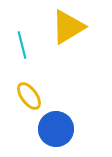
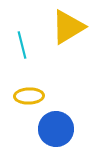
yellow ellipse: rotated 56 degrees counterclockwise
